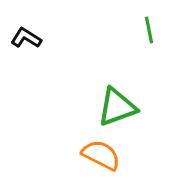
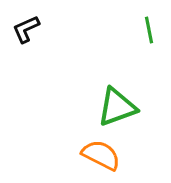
black L-shape: moved 9 px up; rotated 56 degrees counterclockwise
